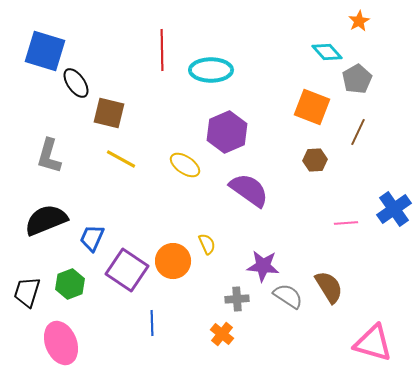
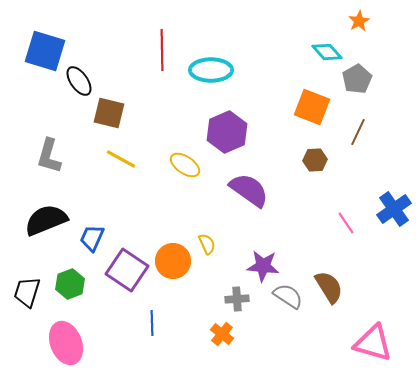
black ellipse: moved 3 px right, 2 px up
pink line: rotated 60 degrees clockwise
pink ellipse: moved 5 px right
